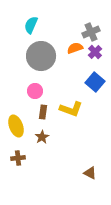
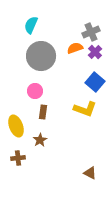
yellow L-shape: moved 14 px right
brown star: moved 2 px left, 3 px down
